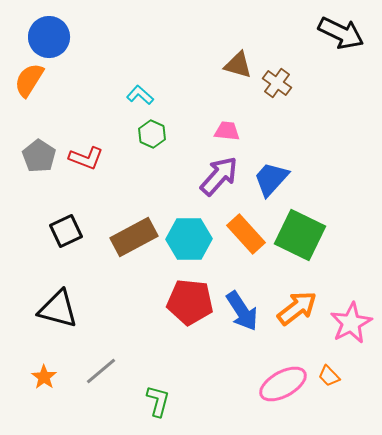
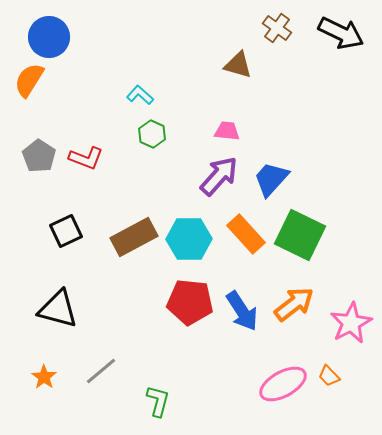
brown cross: moved 55 px up
orange arrow: moved 3 px left, 4 px up
